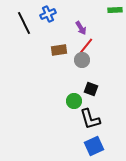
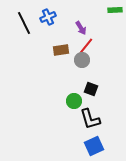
blue cross: moved 3 px down
brown rectangle: moved 2 px right
